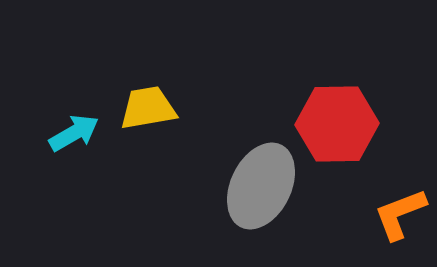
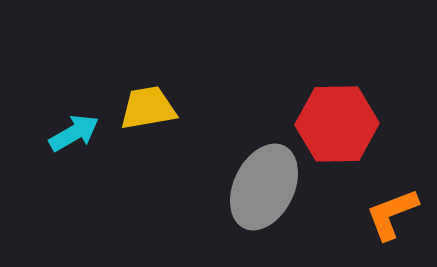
gray ellipse: moved 3 px right, 1 px down
orange L-shape: moved 8 px left
